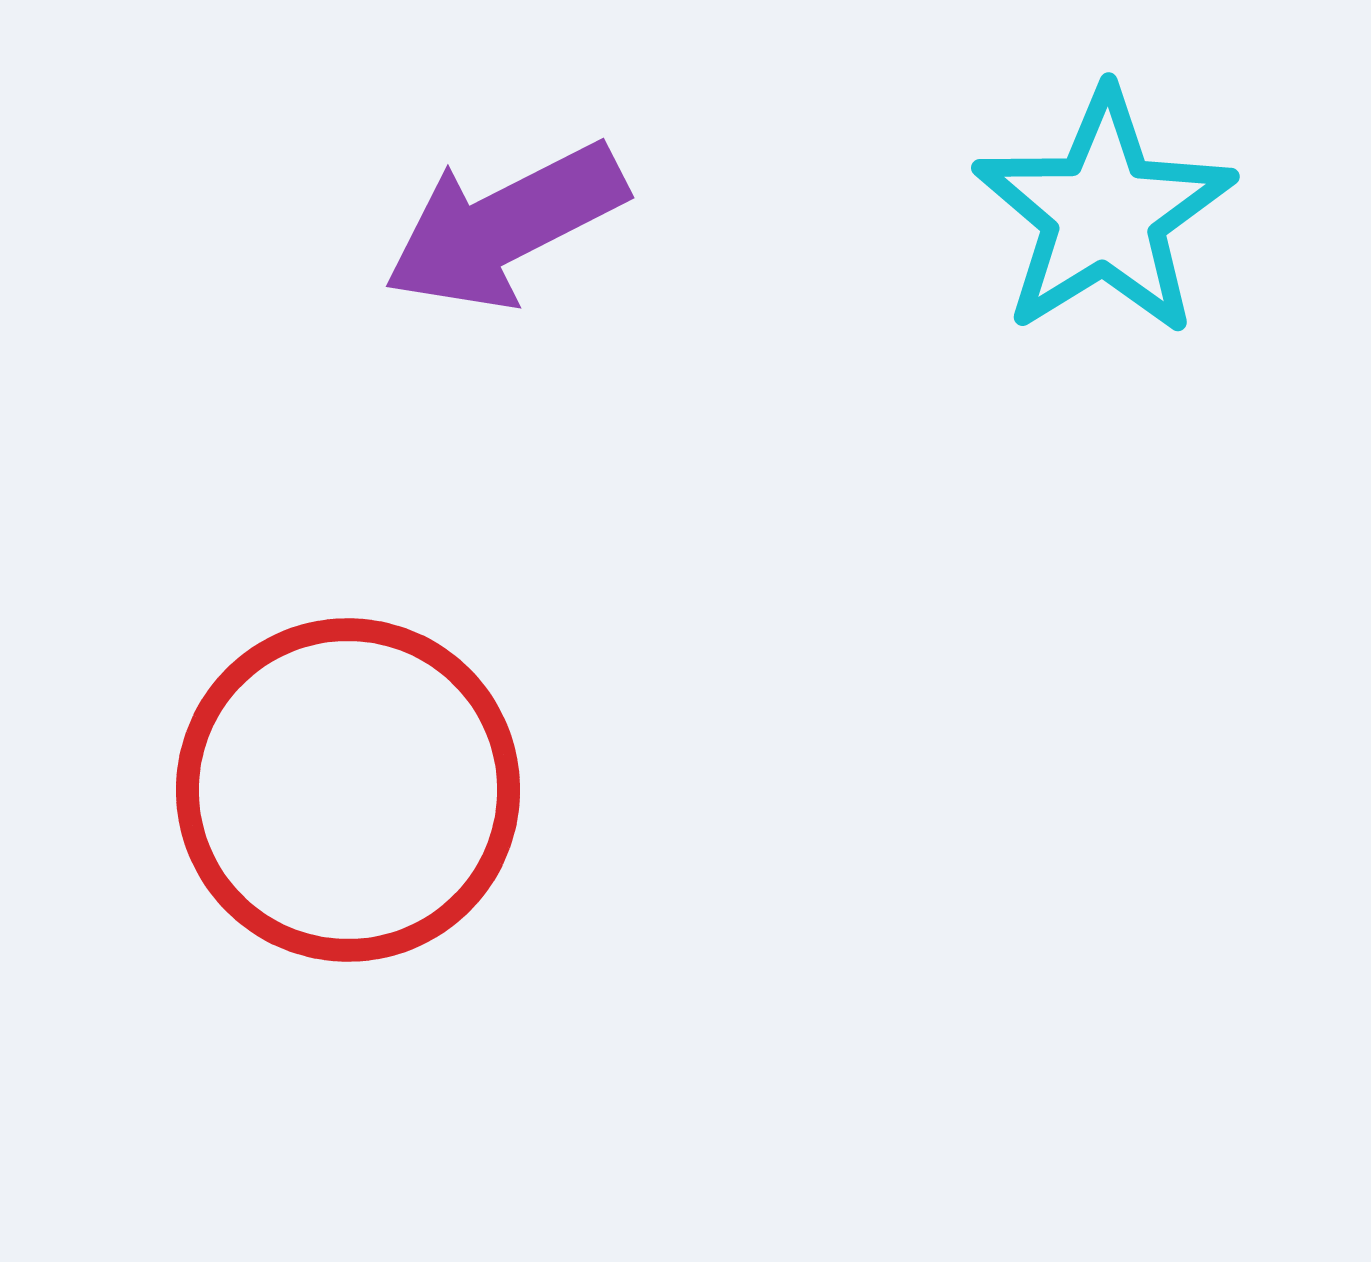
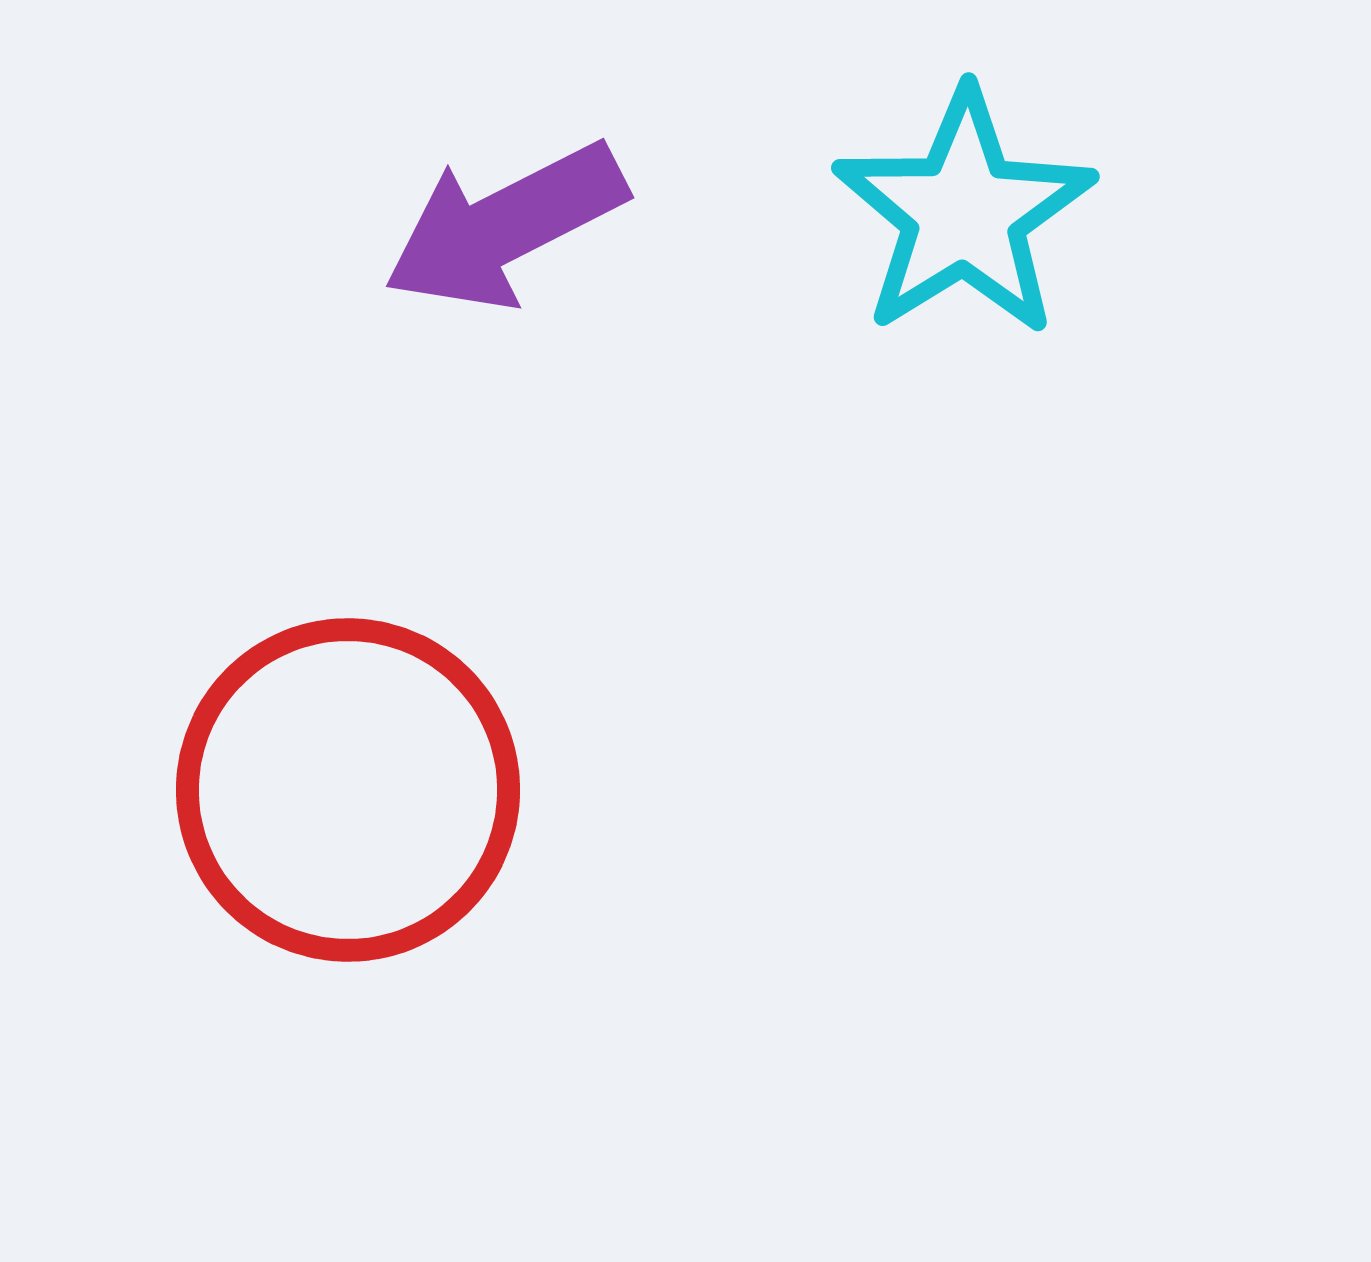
cyan star: moved 140 px left
